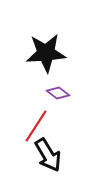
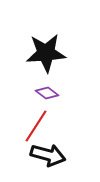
purple diamond: moved 11 px left
black arrow: rotated 44 degrees counterclockwise
